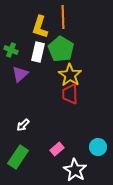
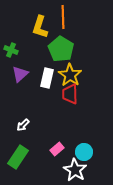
white rectangle: moved 9 px right, 26 px down
cyan circle: moved 14 px left, 5 px down
